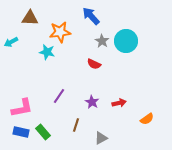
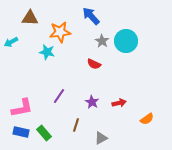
green rectangle: moved 1 px right, 1 px down
